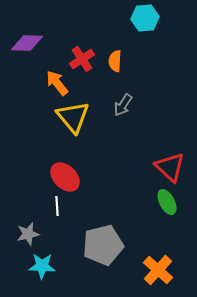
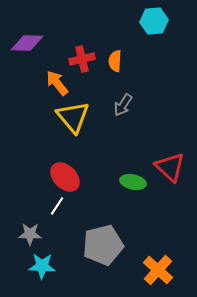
cyan hexagon: moved 9 px right, 3 px down
red cross: rotated 20 degrees clockwise
green ellipse: moved 34 px left, 20 px up; rotated 50 degrees counterclockwise
white line: rotated 36 degrees clockwise
gray star: moved 2 px right; rotated 15 degrees clockwise
